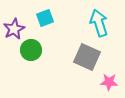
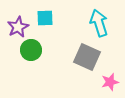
cyan square: rotated 18 degrees clockwise
purple star: moved 4 px right, 2 px up
pink star: moved 1 px right; rotated 18 degrees counterclockwise
